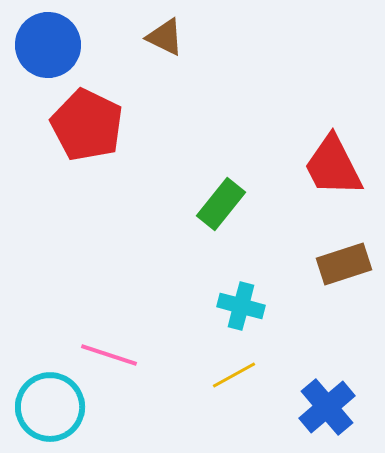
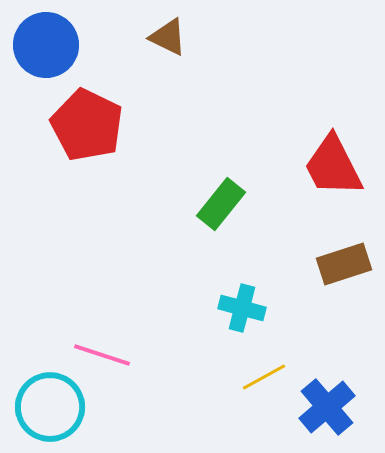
brown triangle: moved 3 px right
blue circle: moved 2 px left
cyan cross: moved 1 px right, 2 px down
pink line: moved 7 px left
yellow line: moved 30 px right, 2 px down
